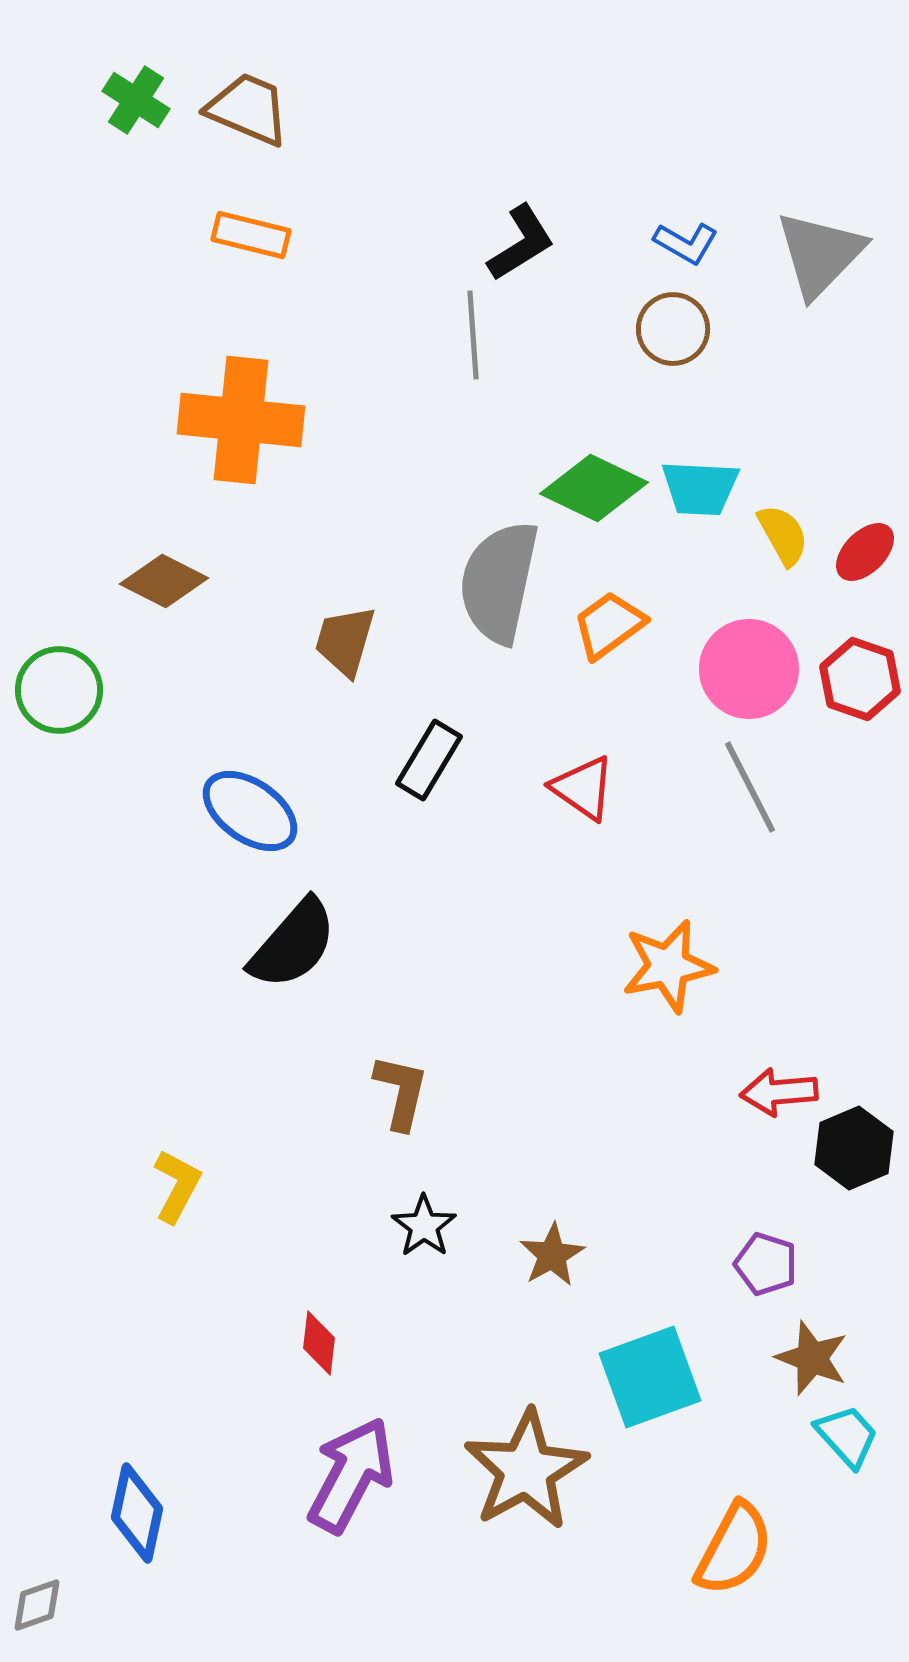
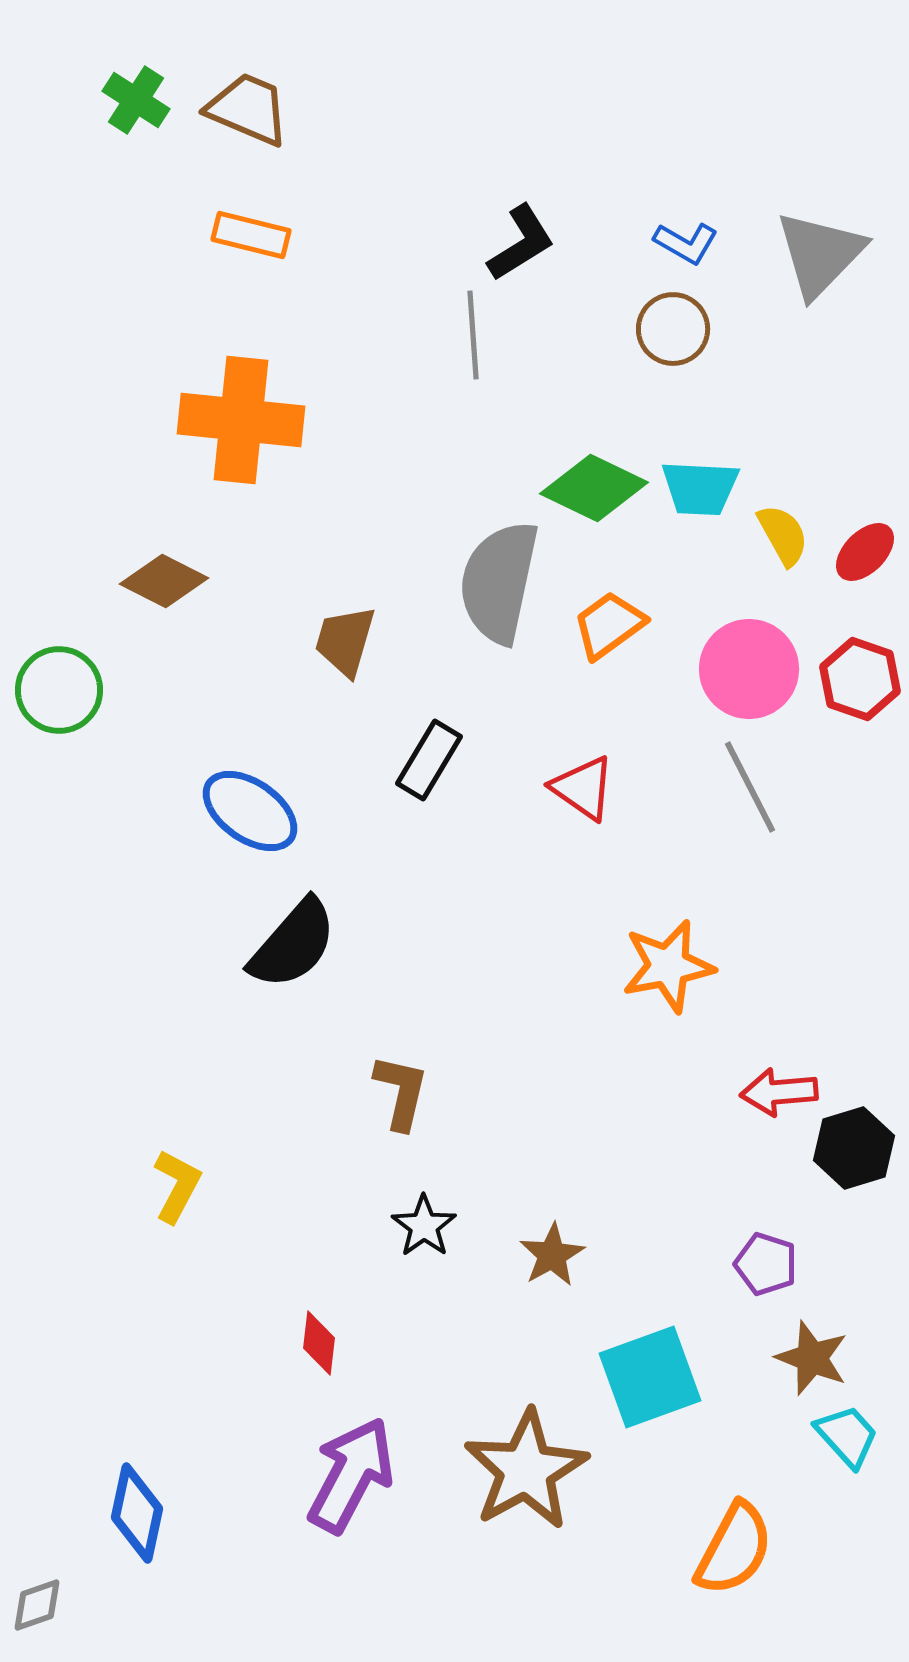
black hexagon at (854, 1148): rotated 6 degrees clockwise
